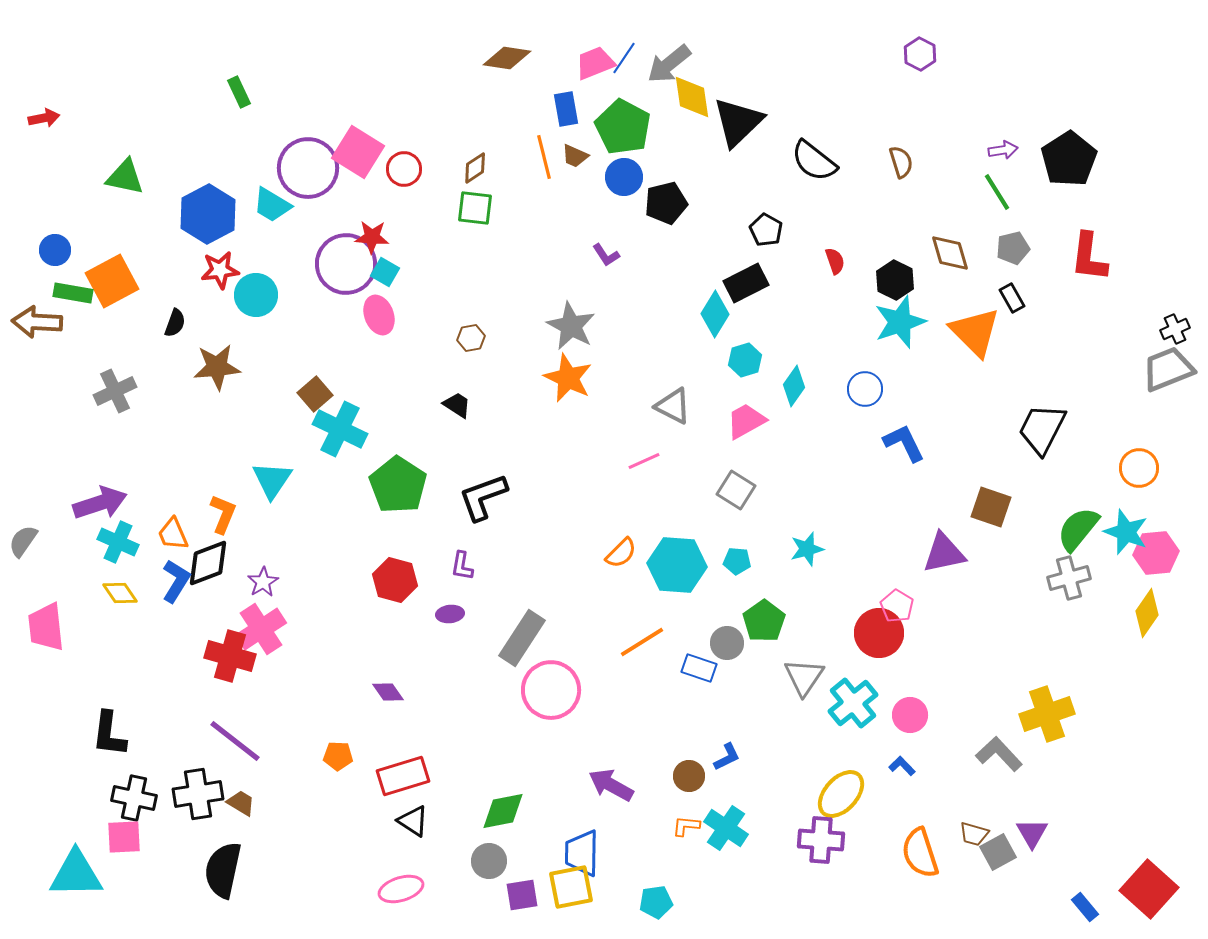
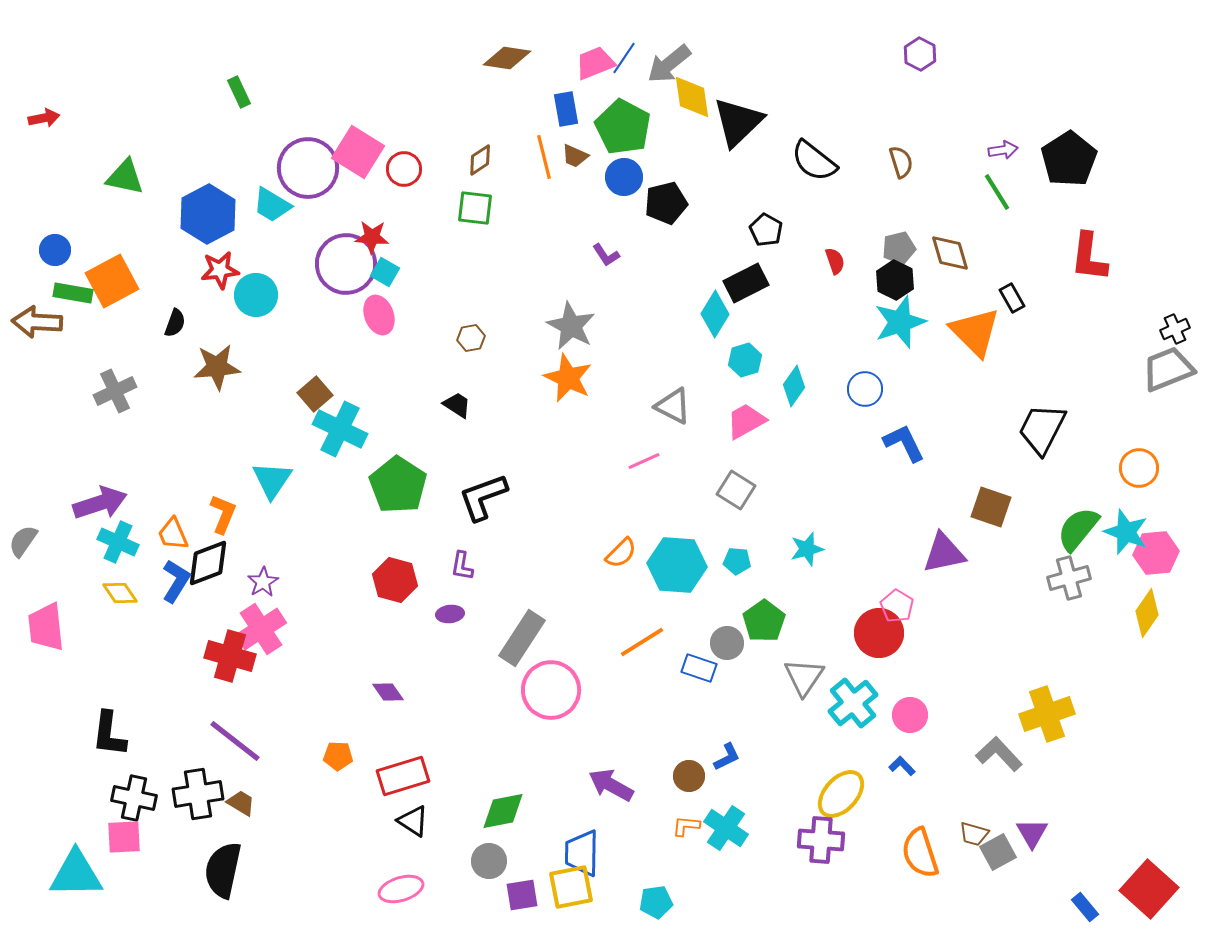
brown diamond at (475, 168): moved 5 px right, 8 px up
gray pentagon at (1013, 248): moved 114 px left
